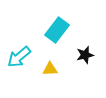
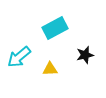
cyan rectangle: moved 2 px left, 2 px up; rotated 25 degrees clockwise
